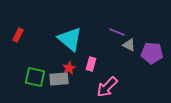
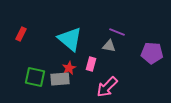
red rectangle: moved 3 px right, 1 px up
gray triangle: moved 20 px left, 1 px down; rotated 16 degrees counterclockwise
gray rectangle: moved 1 px right
